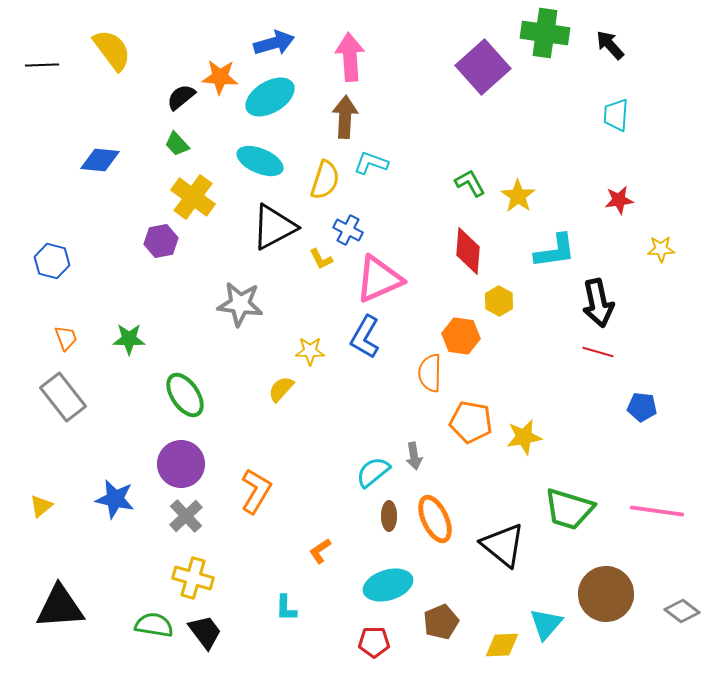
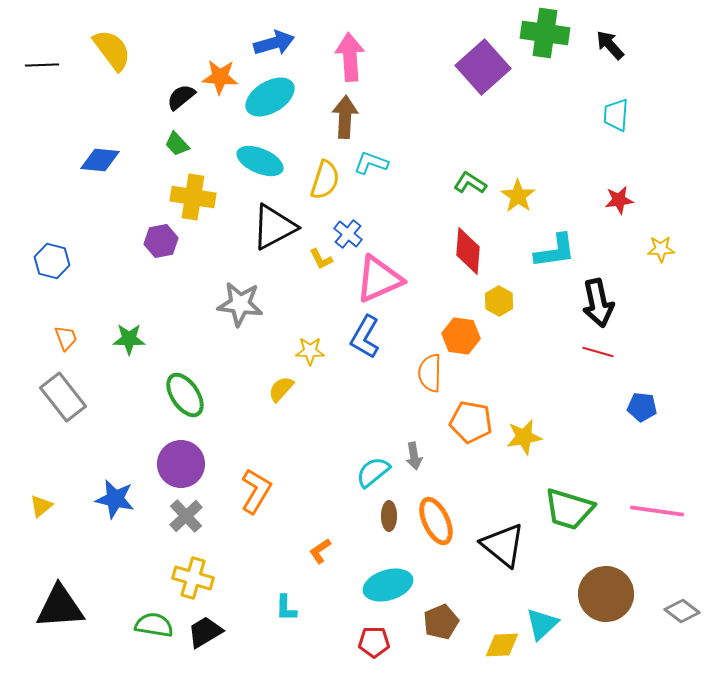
green L-shape at (470, 183): rotated 28 degrees counterclockwise
yellow cross at (193, 197): rotated 27 degrees counterclockwise
blue cross at (348, 230): moved 4 px down; rotated 12 degrees clockwise
orange ellipse at (435, 519): moved 1 px right, 2 px down
cyan triangle at (546, 624): moved 4 px left; rotated 6 degrees clockwise
black trapezoid at (205, 632): rotated 84 degrees counterclockwise
